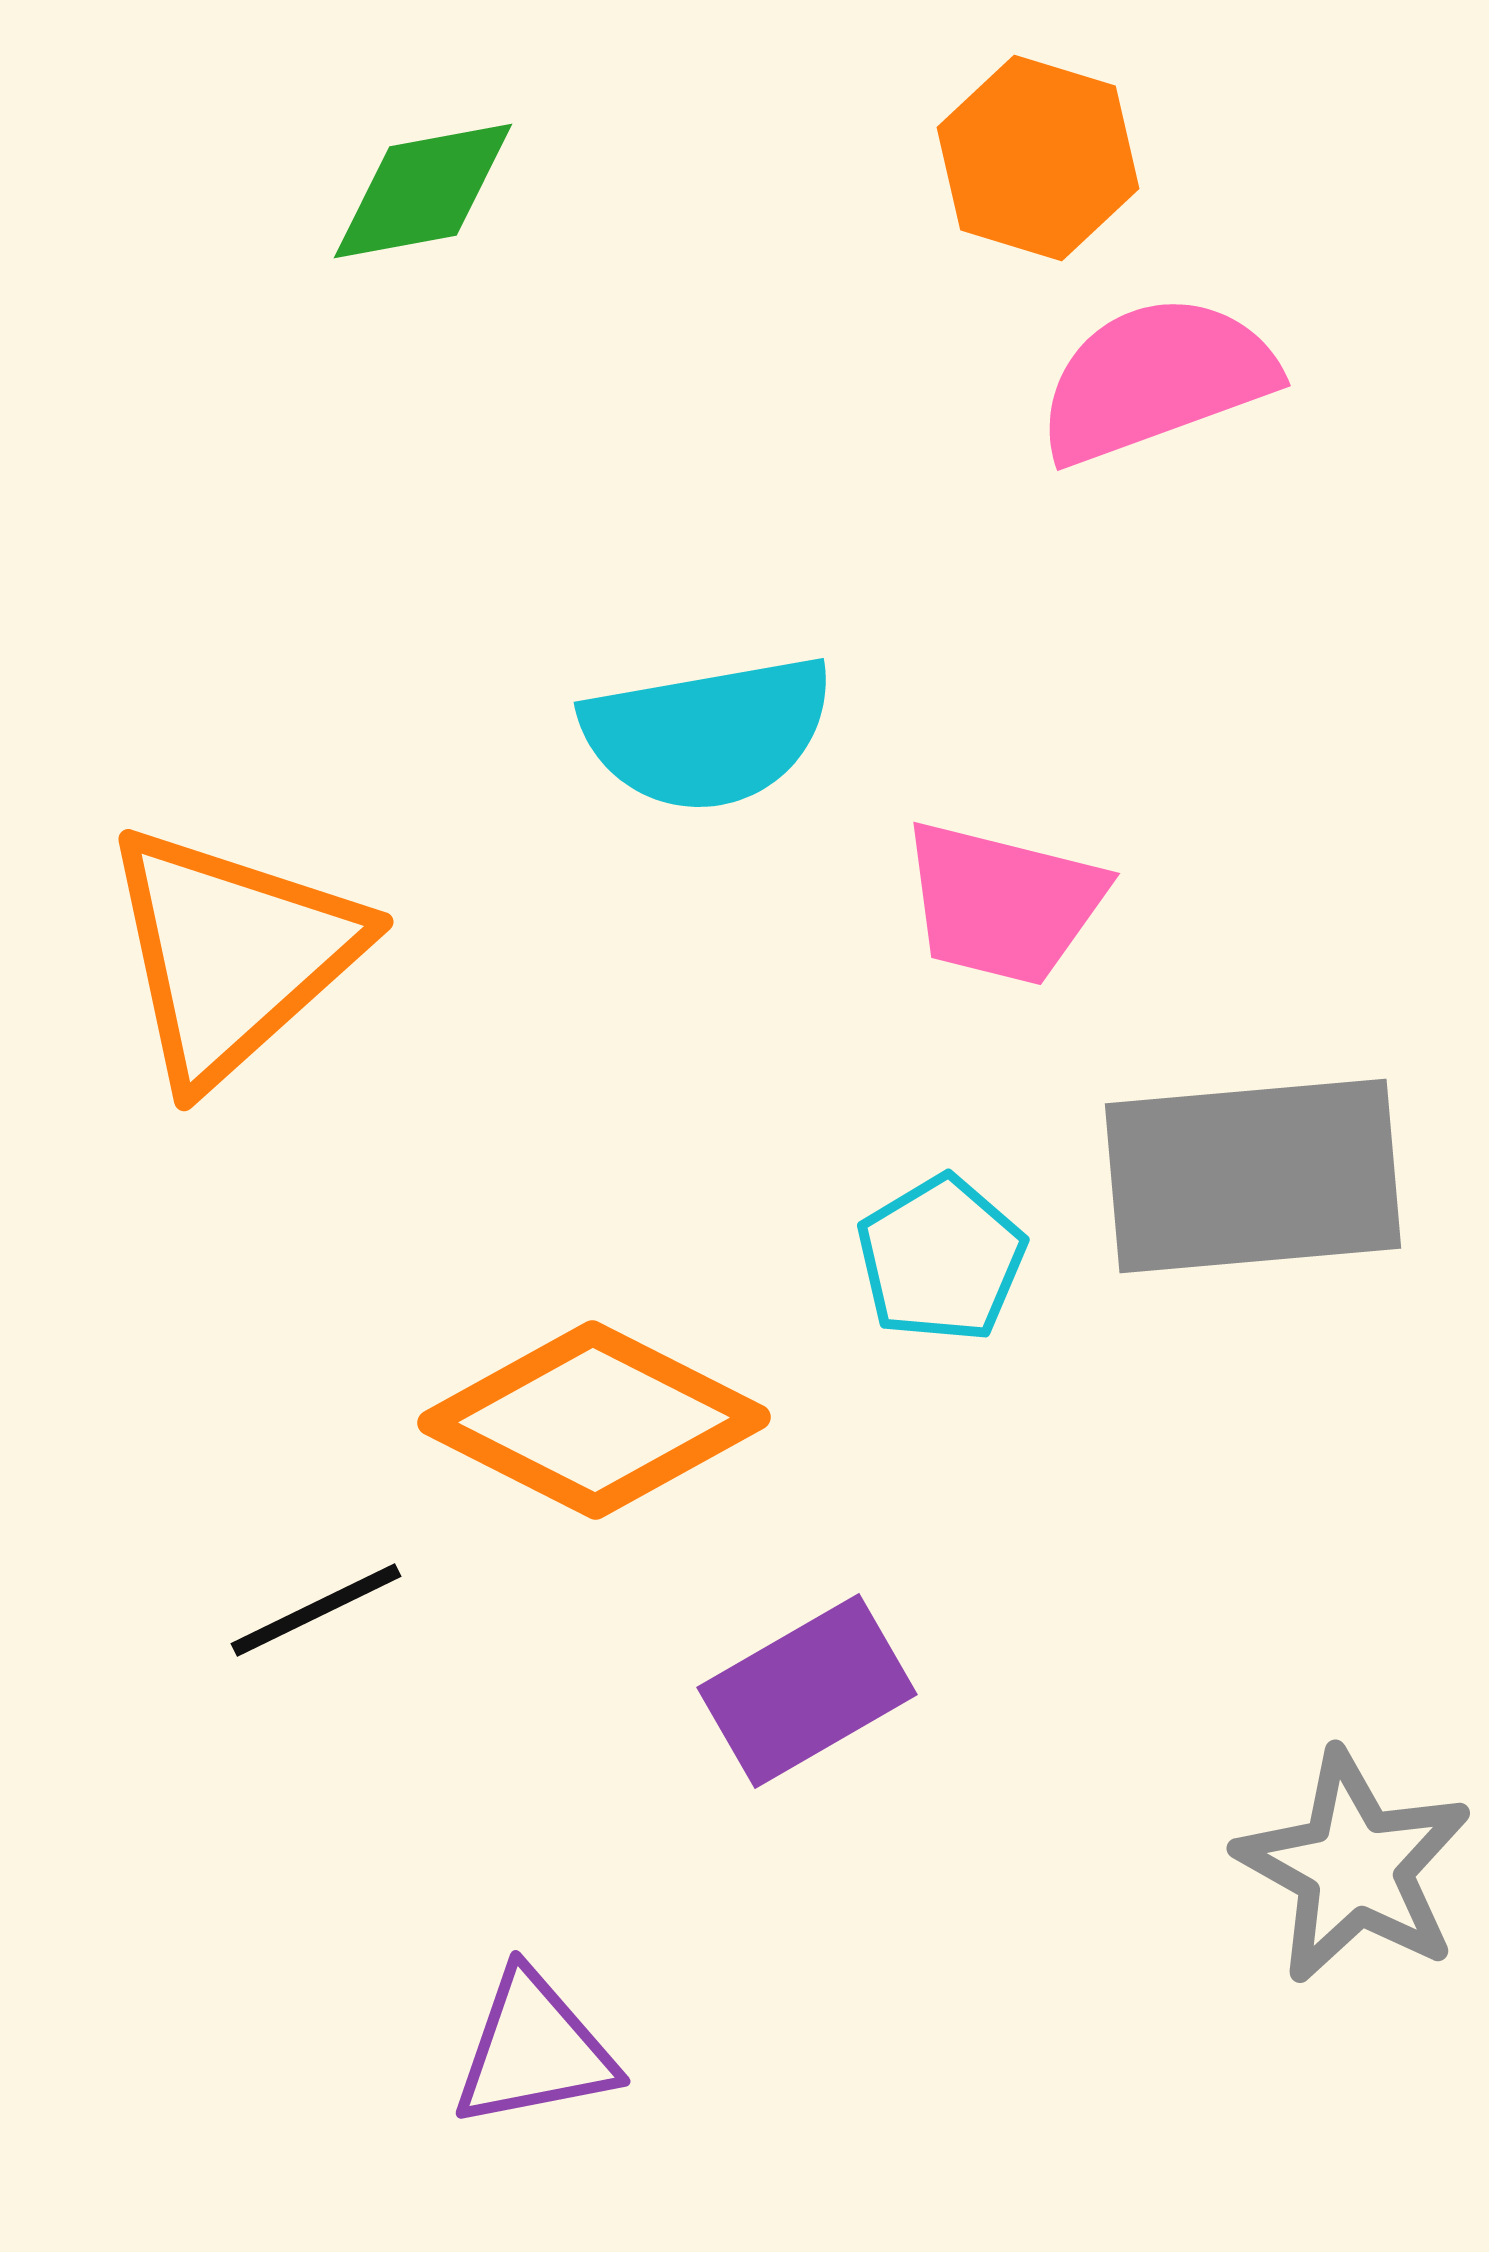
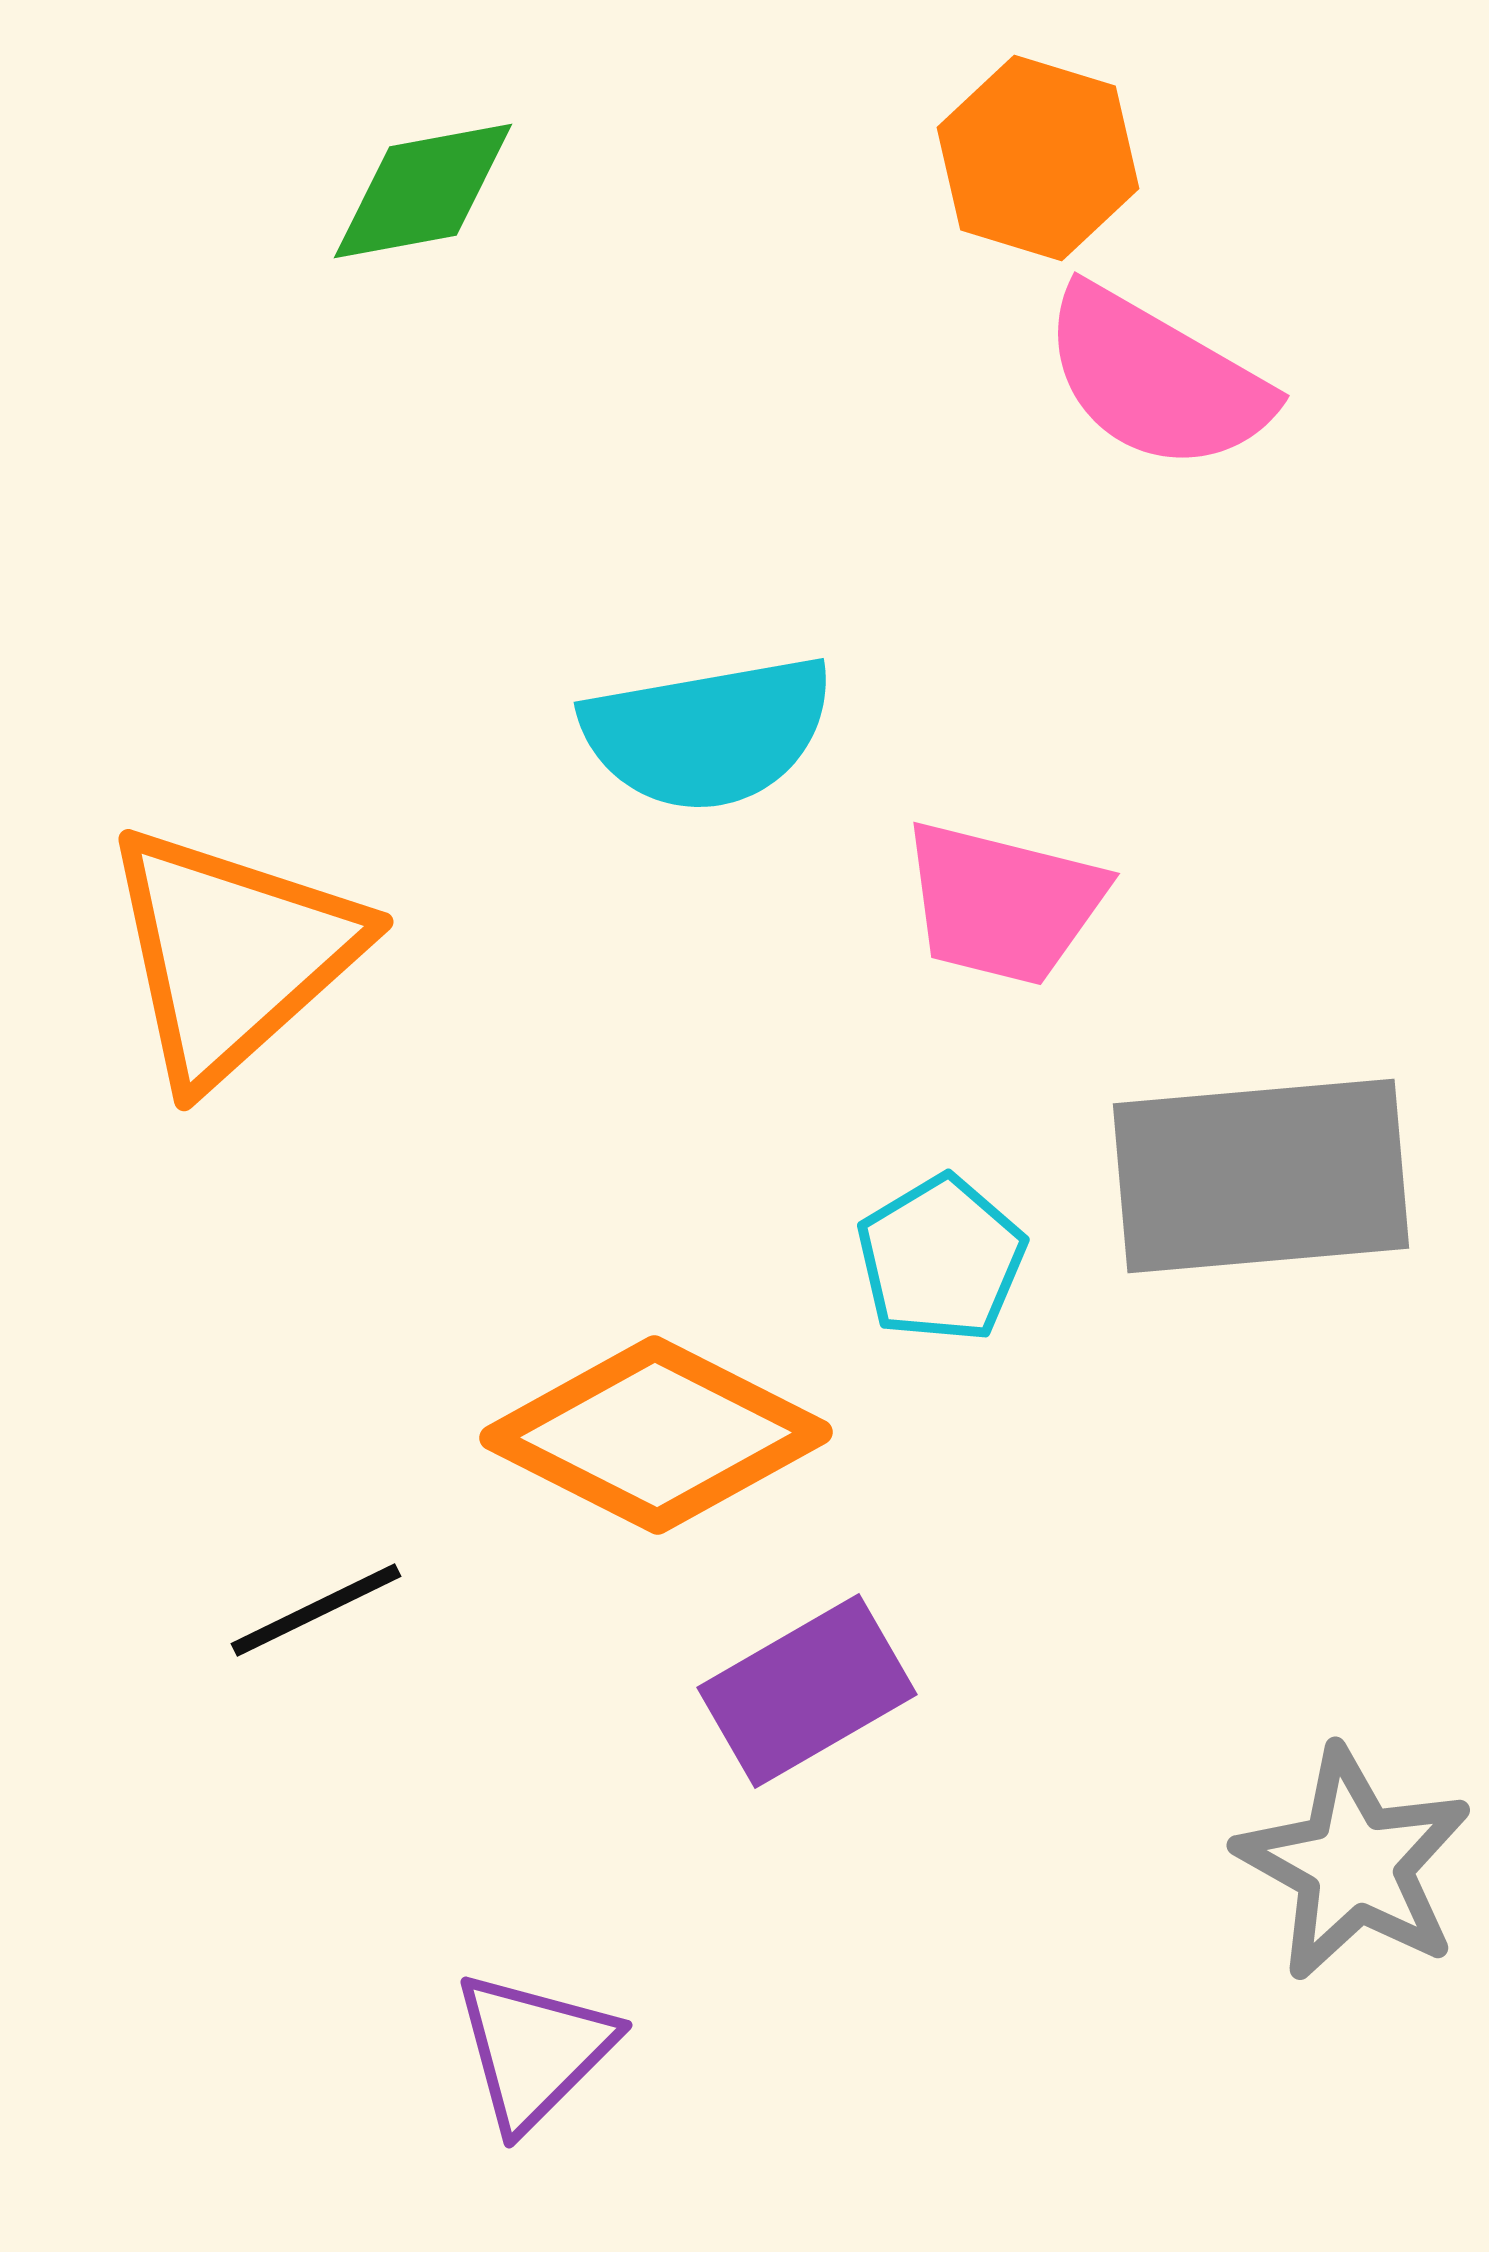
pink semicircle: rotated 130 degrees counterclockwise
gray rectangle: moved 8 px right
orange diamond: moved 62 px right, 15 px down
gray star: moved 3 px up
purple triangle: rotated 34 degrees counterclockwise
